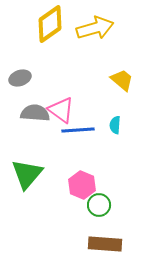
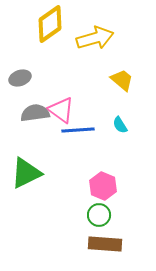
yellow arrow: moved 10 px down
gray semicircle: rotated 12 degrees counterclockwise
cyan semicircle: moved 5 px right; rotated 36 degrees counterclockwise
green triangle: moved 1 px left, 1 px up; rotated 24 degrees clockwise
pink hexagon: moved 21 px right, 1 px down
green circle: moved 10 px down
